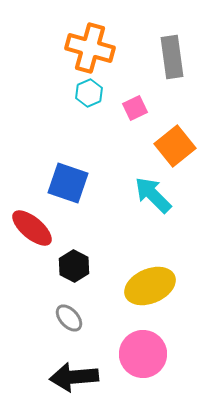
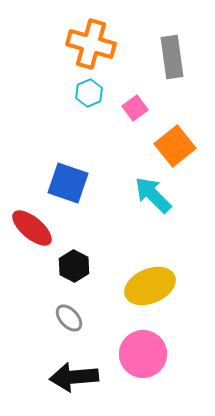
orange cross: moved 1 px right, 4 px up
pink square: rotated 10 degrees counterclockwise
